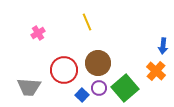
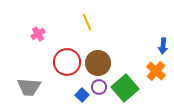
pink cross: moved 1 px down
red circle: moved 3 px right, 8 px up
purple circle: moved 1 px up
